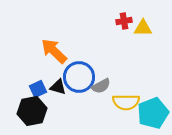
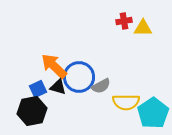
orange arrow: moved 15 px down
cyan pentagon: rotated 12 degrees counterclockwise
